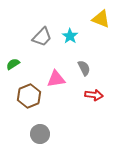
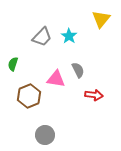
yellow triangle: rotated 48 degrees clockwise
cyan star: moved 1 px left
green semicircle: rotated 40 degrees counterclockwise
gray semicircle: moved 6 px left, 2 px down
pink triangle: rotated 18 degrees clockwise
gray circle: moved 5 px right, 1 px down
